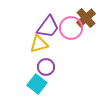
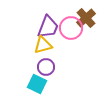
purple trapezoid: rotated 15 degrees counterclockwise
yellow triangle: moved 4 px right, 1 px down
cyan square: rotated 12 degrees counterclockwise
